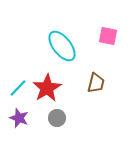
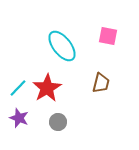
brown trapezoid: moved 5 px right
gray circle: moved 1 px right, 4 px down
